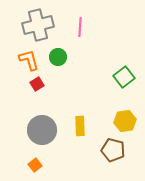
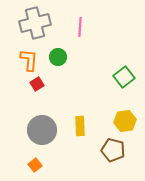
gray cross: moved 3 px left, 2 px up
orange L-shape: rotated 20 degrees clockwise
